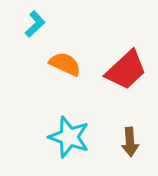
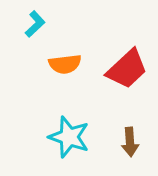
orange semicircle: rotated 148 degrees clockwise
red trapezoid: moved 1 px right, 1 px up
